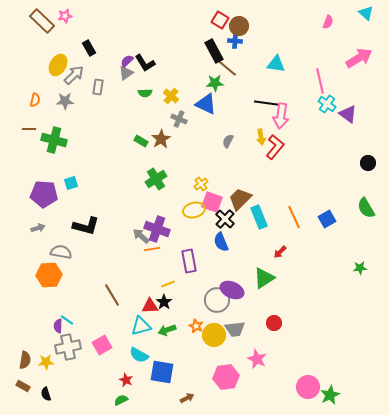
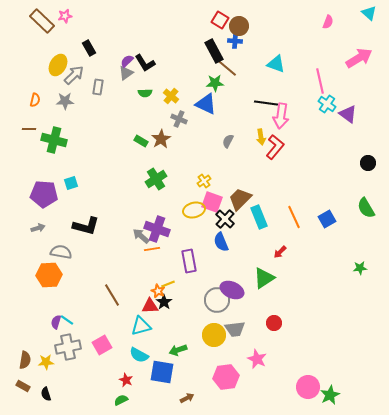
cyan triangle at (366, 13): moved 3 px right
cyan triangle at (276, 64): rotated 12 degrees clockwise
yellow cross at (201, 184): moved 3 px right, 3 px up
purple semicircle at (58, 326): moved 2 px left, 4 px up; rotated 16 degrees clockwise
orange star at (196, 326): moved 38 px left, 35 px up
green arrow at (167, 330): moved 11 px right, 20 px down
